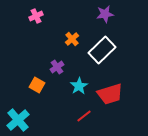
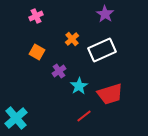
purple star: rotated 30 degrees counterclockwise
white rectangle: rotated 20 degrees clockwise
purple cross: moved 2 px right, 4 px down
orange square: moved 33 px up
cyan cross: moved 2 px left, 2 px up
